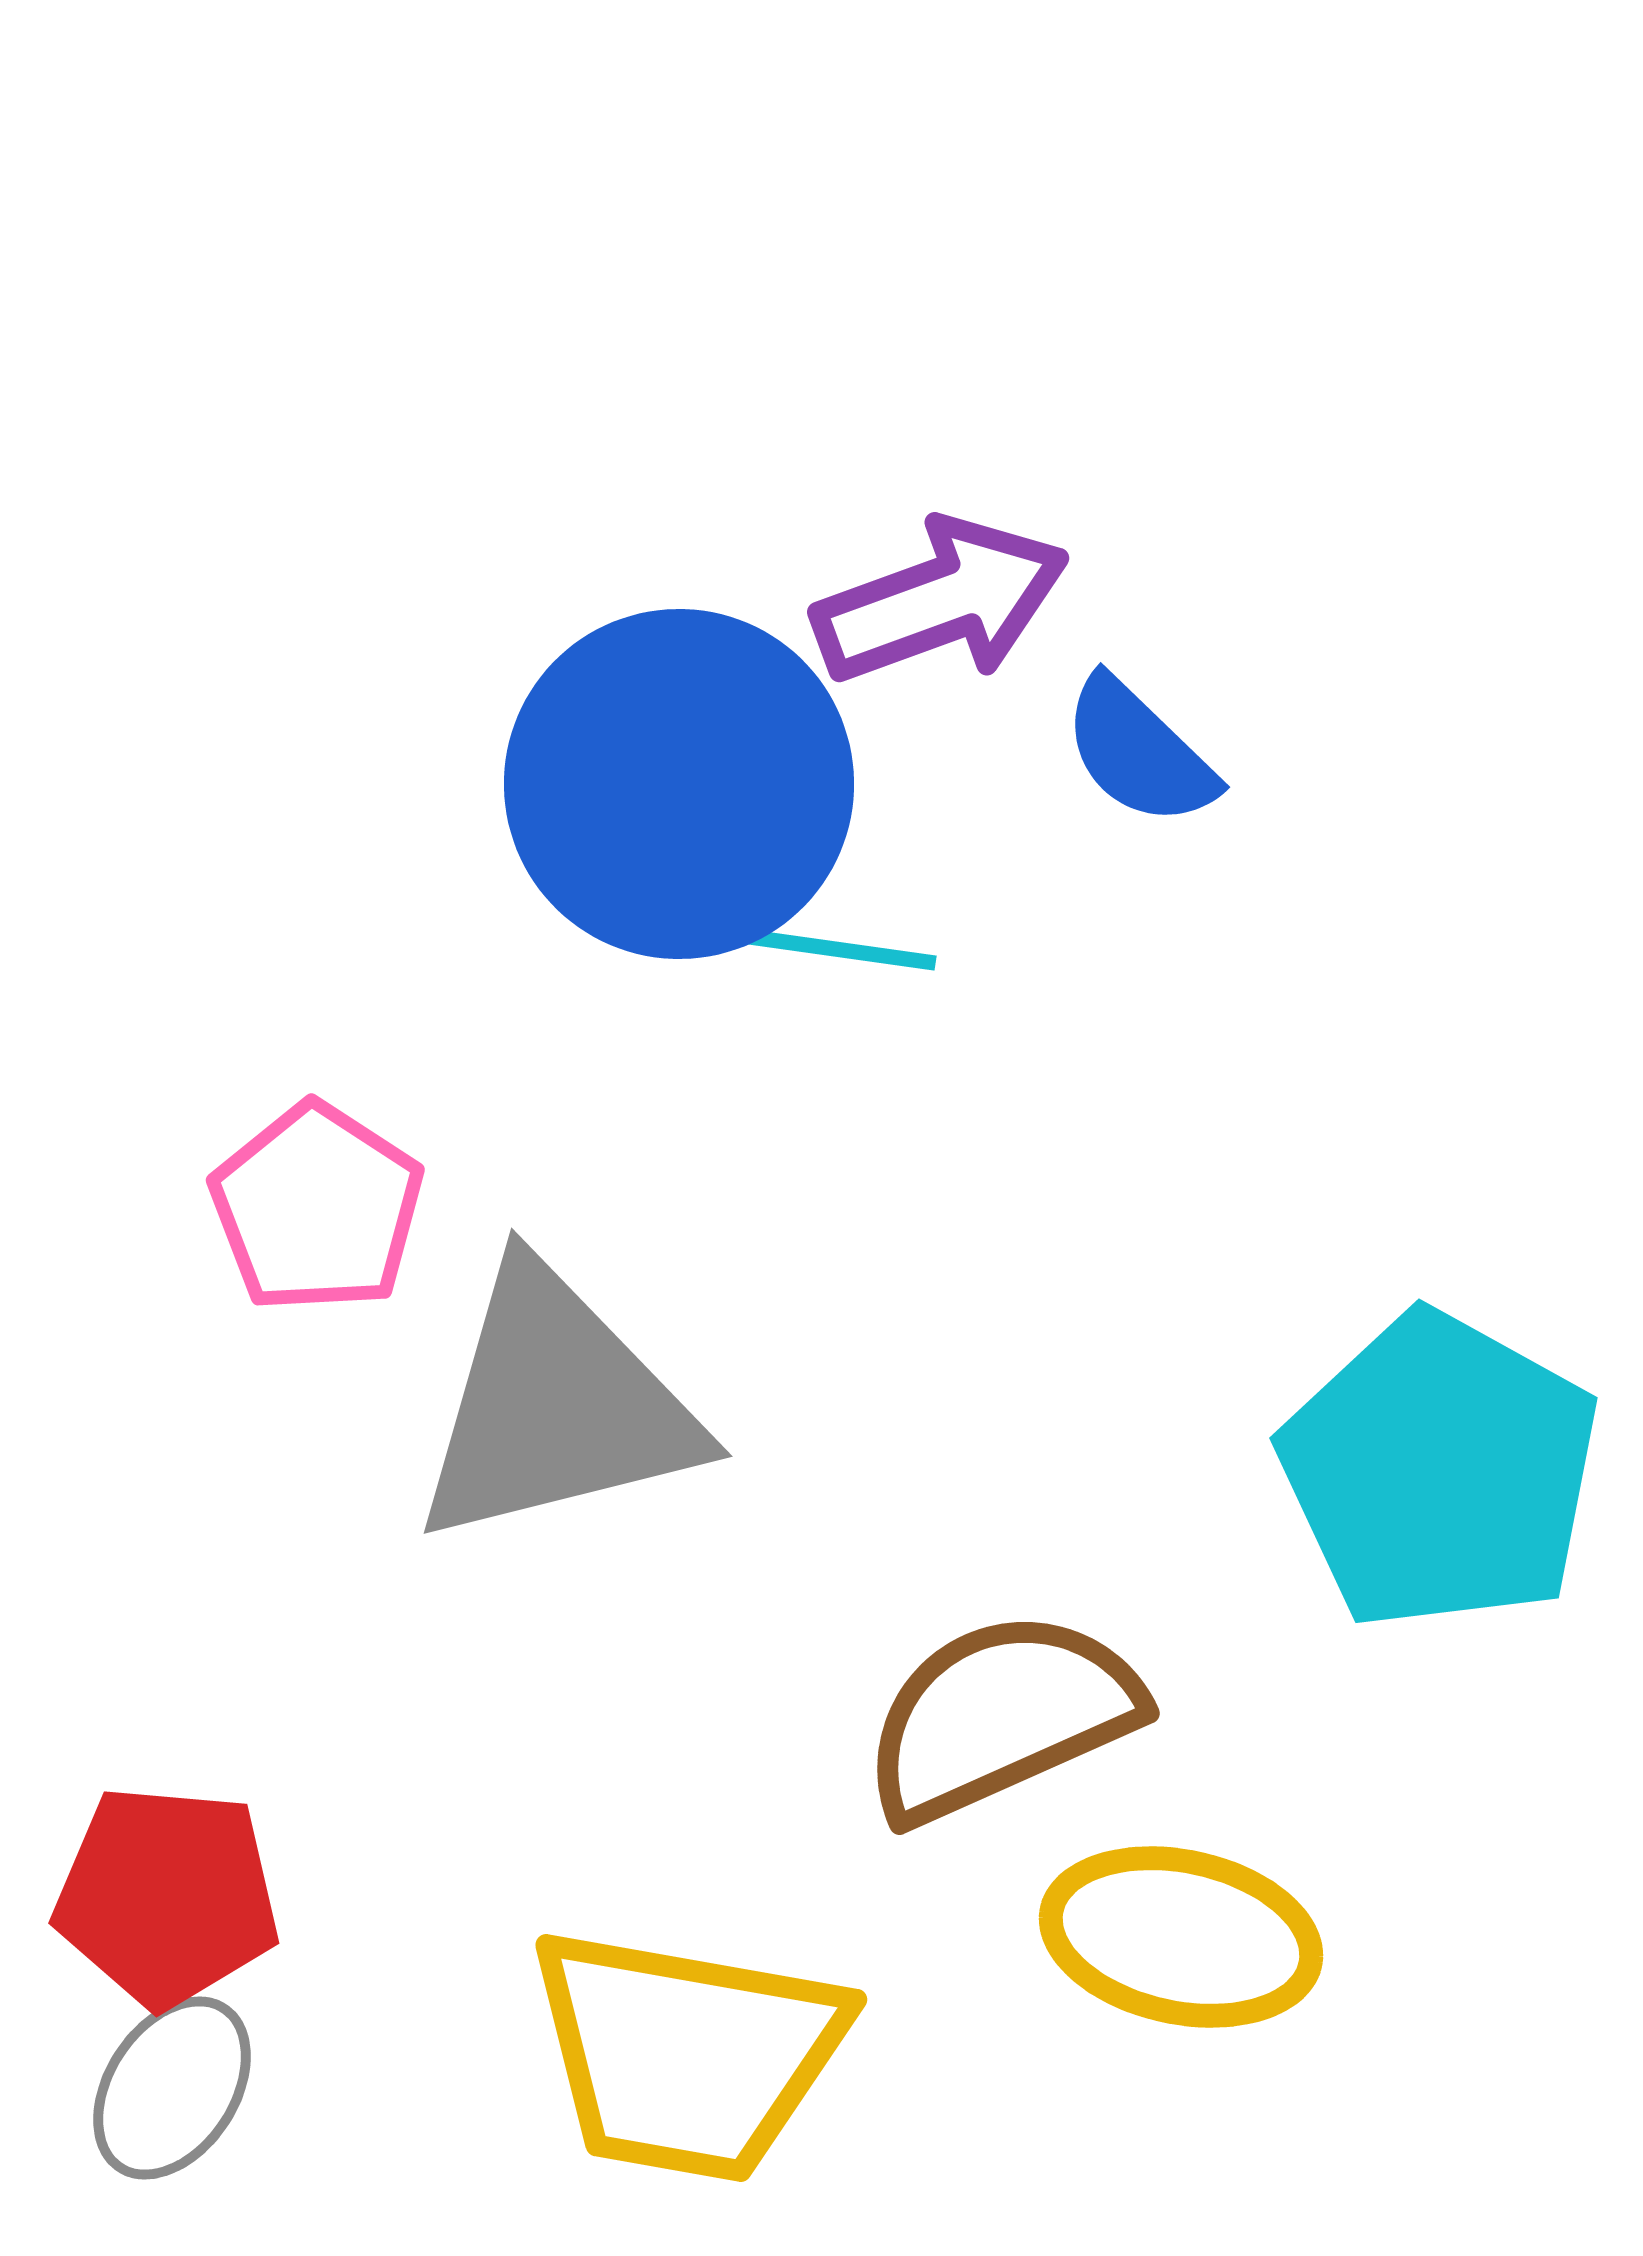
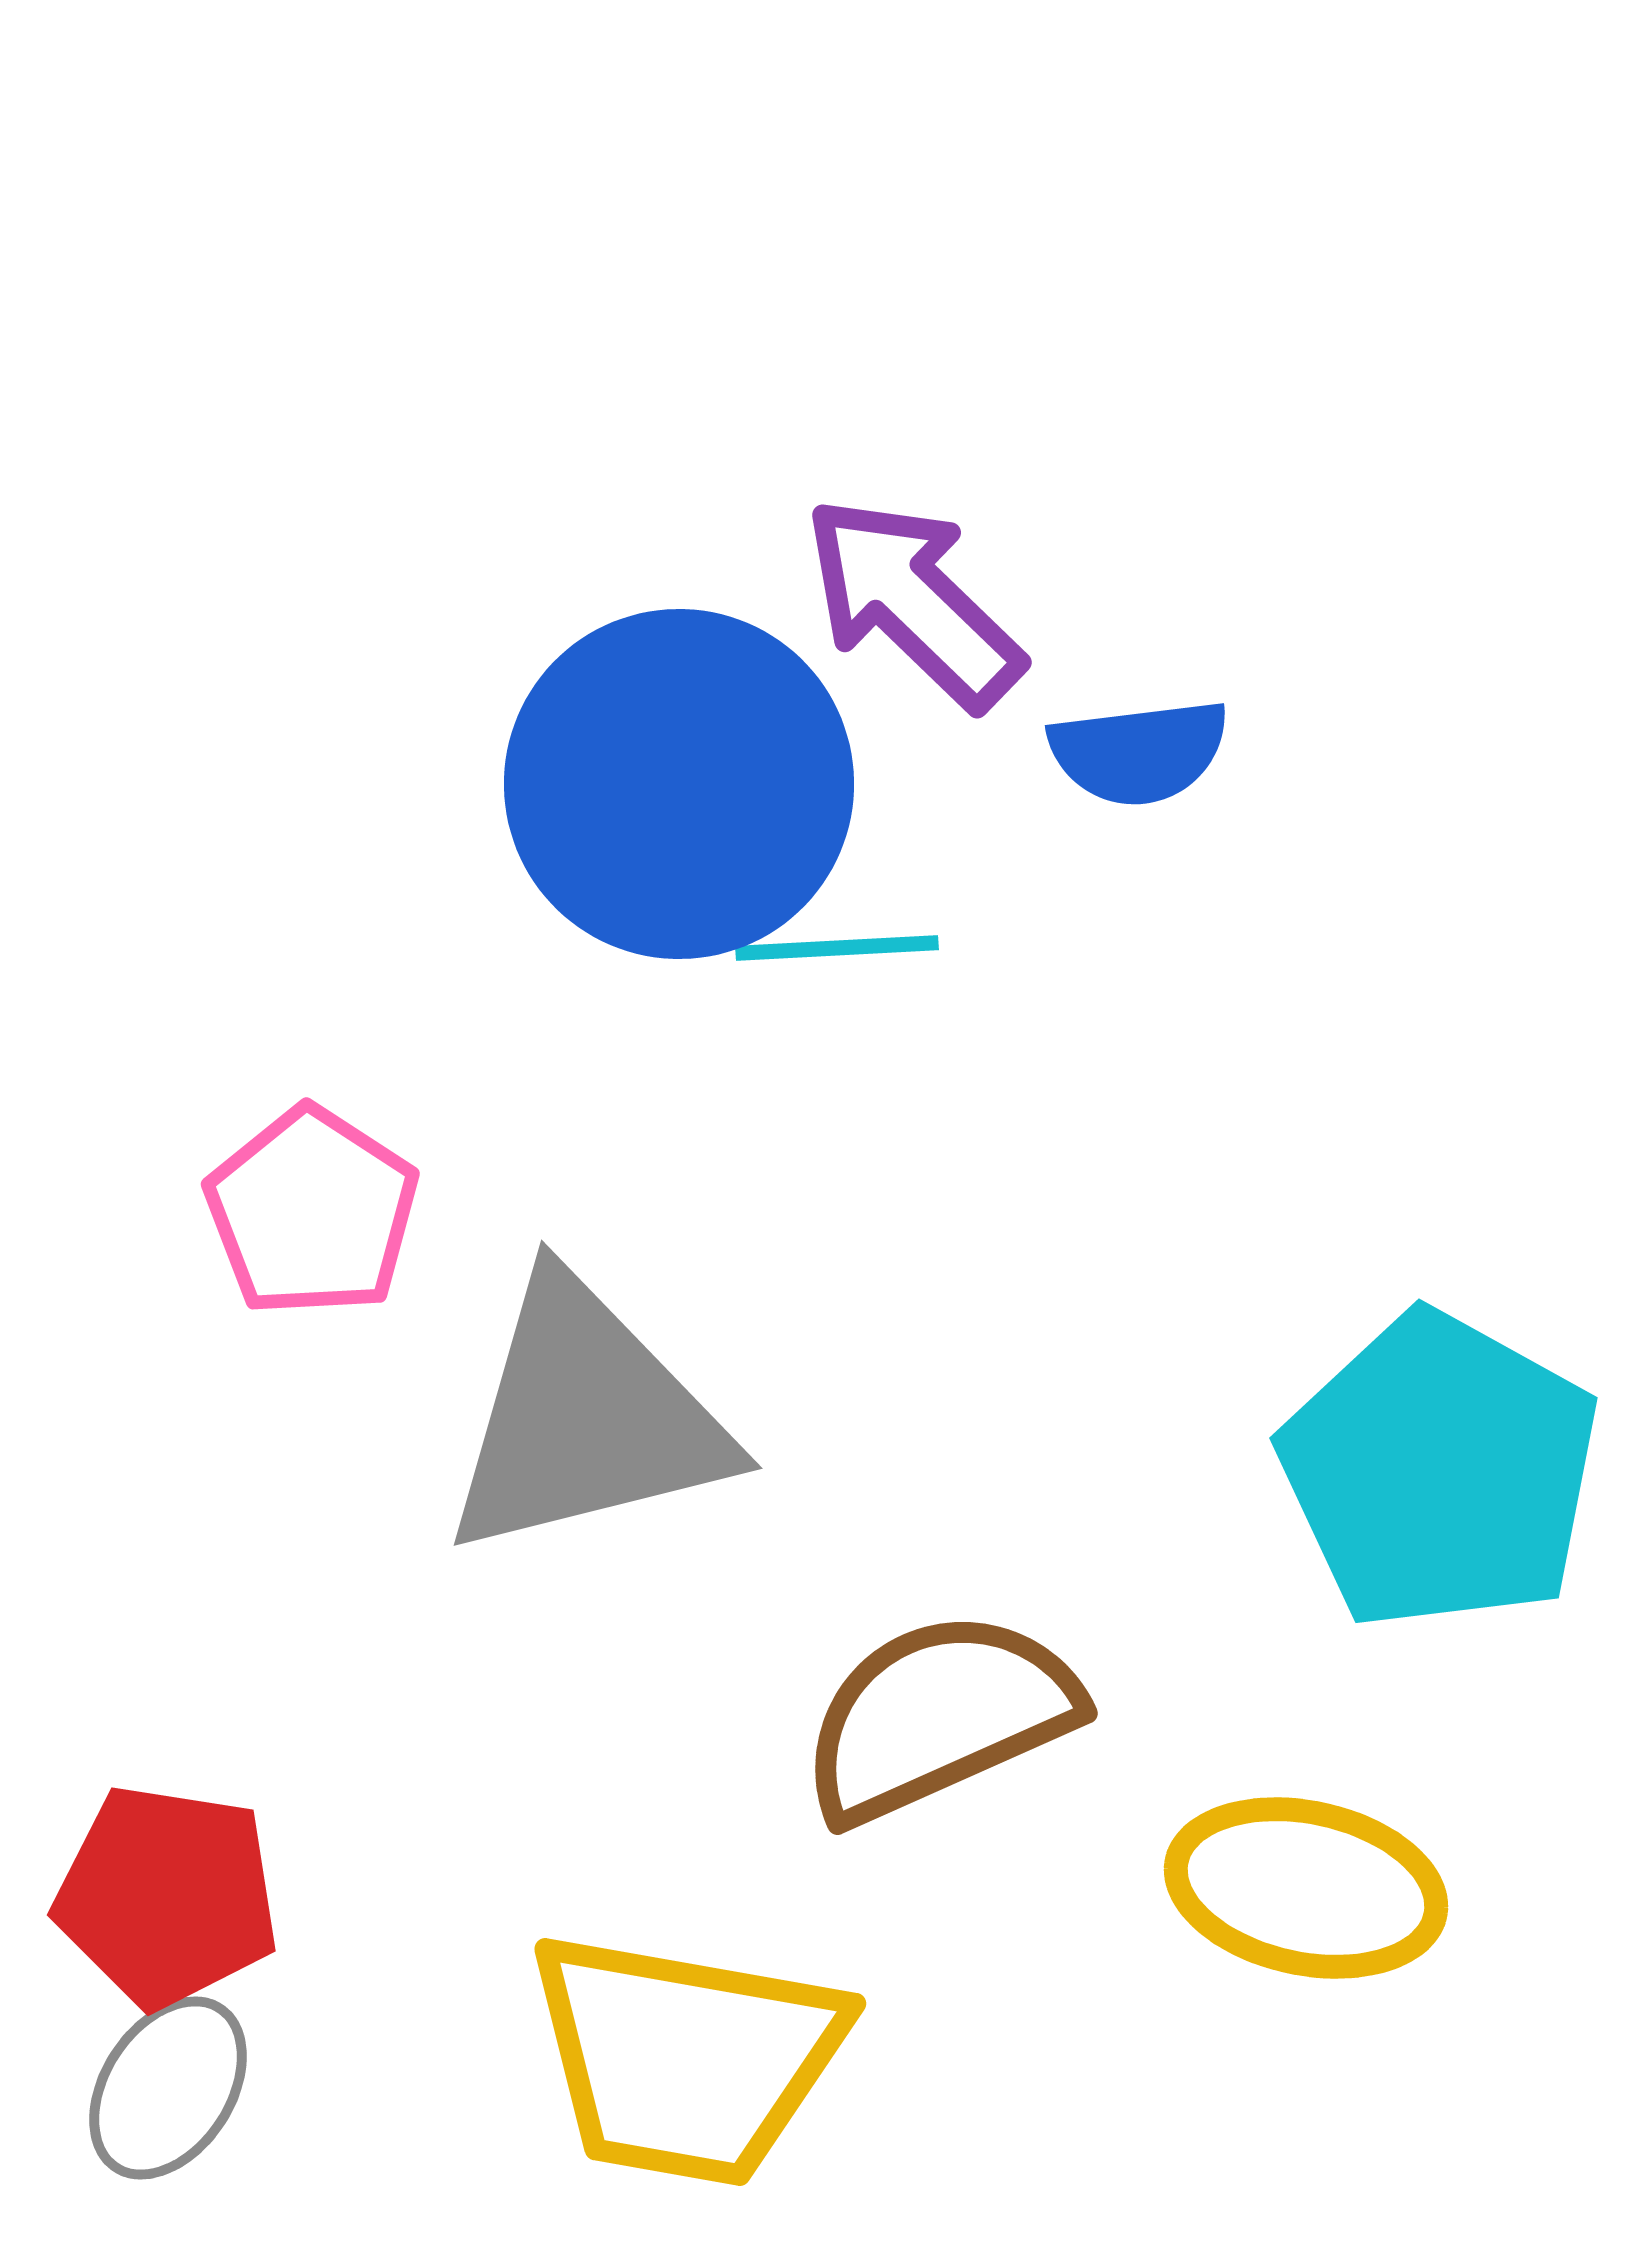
purple arrow: moved 28 px left, 1 px down; rotated 116 degrees counterclockwise
blue semicircle: rotated 51 degrees counterclockwise
cyan line: moved 2 px right, 1 px up; rotated 11 degrees counterclockwise
pink pentagon: moved 5 px left, 4 px down
gray triangle: moved 30 px right, 12 px down
brown semicircle: moved 62 px left
red pentagon: rotated 4 degrees clockwise
yellow ellipse: moved 125 px right, 49 px up
yellow trapezoid: moved 1 px left, 4 px down
gray ellipse: moved 4 px left
